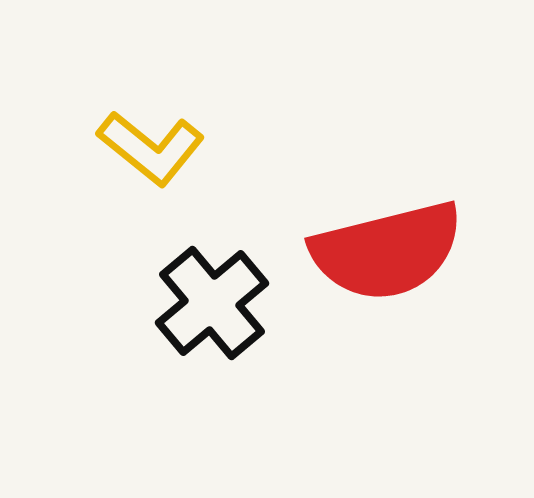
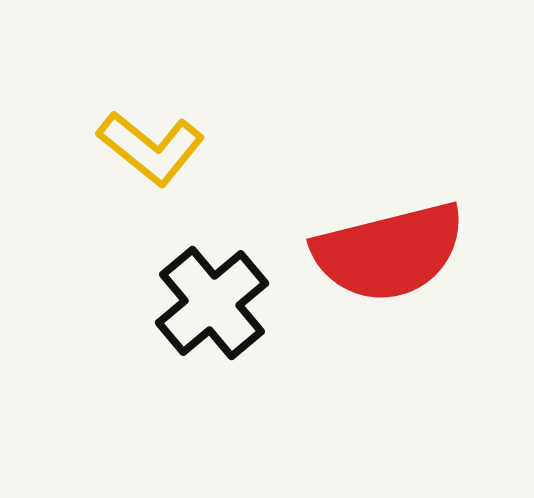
red semicircle: moved 2 px right, 1 px down
